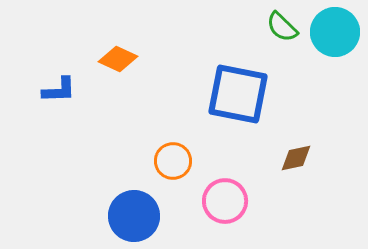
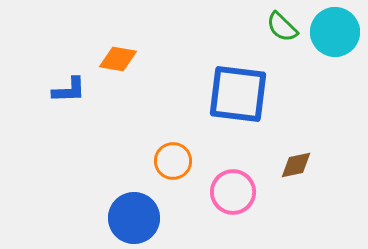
orange diamond: rotated 15 degrees counterclockwise
blue L-shape: moved 10 px right
blue square: rotated 4 degrees counterclockwise
brown diamond: moved 7 px down
pink circle: moved 8 px right, 9 px up
blue circle: moved 2 px down
